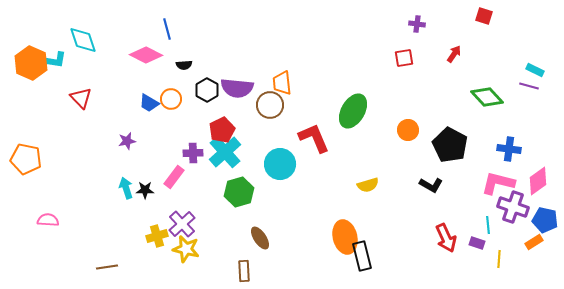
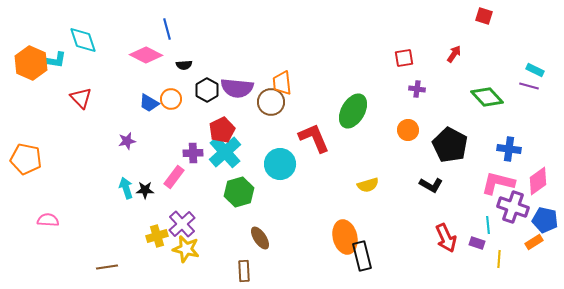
purple cross at (417, 24): moved 65 px down
brown circle at (270, 105): moved 1 px right, 3 px up
